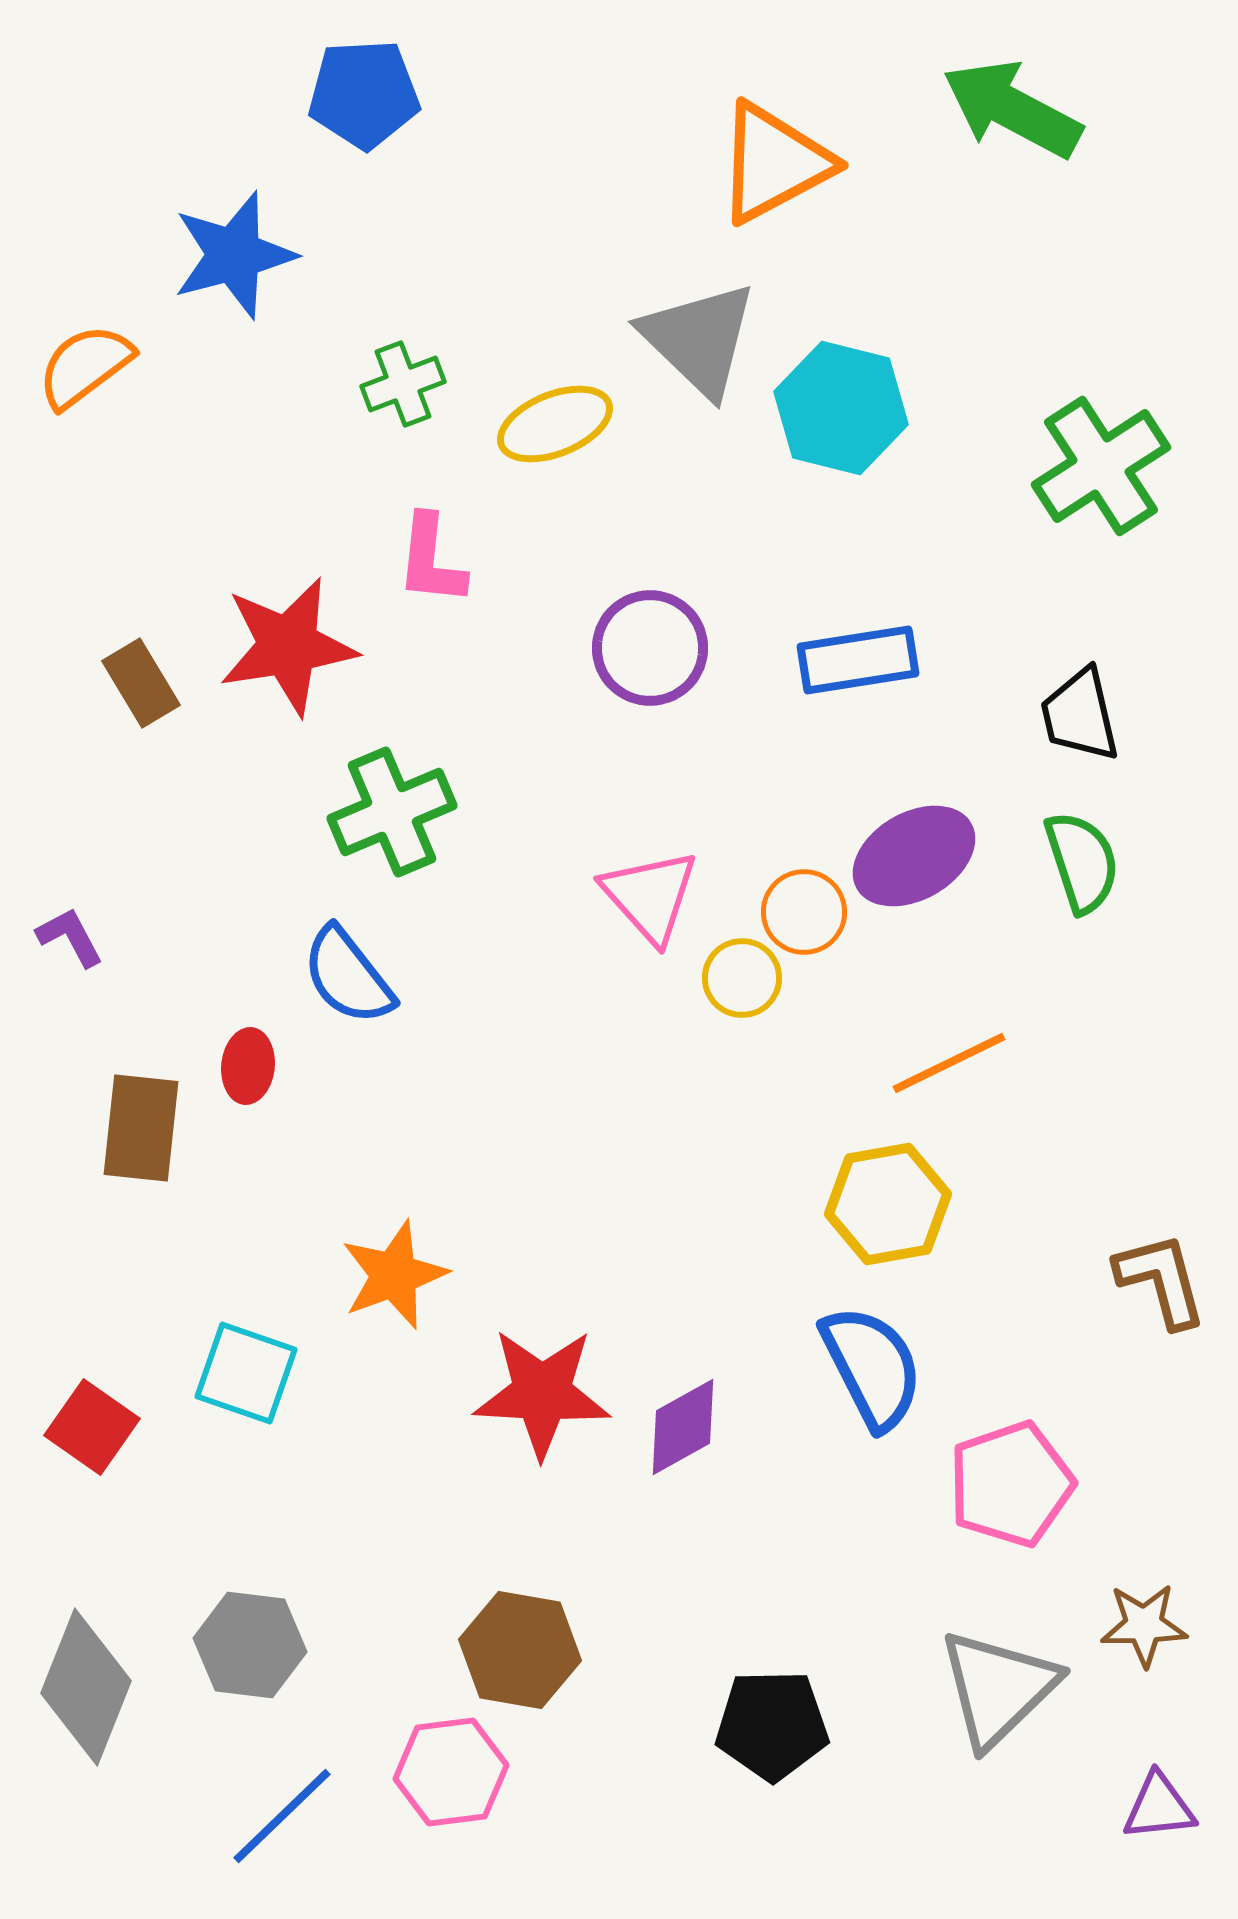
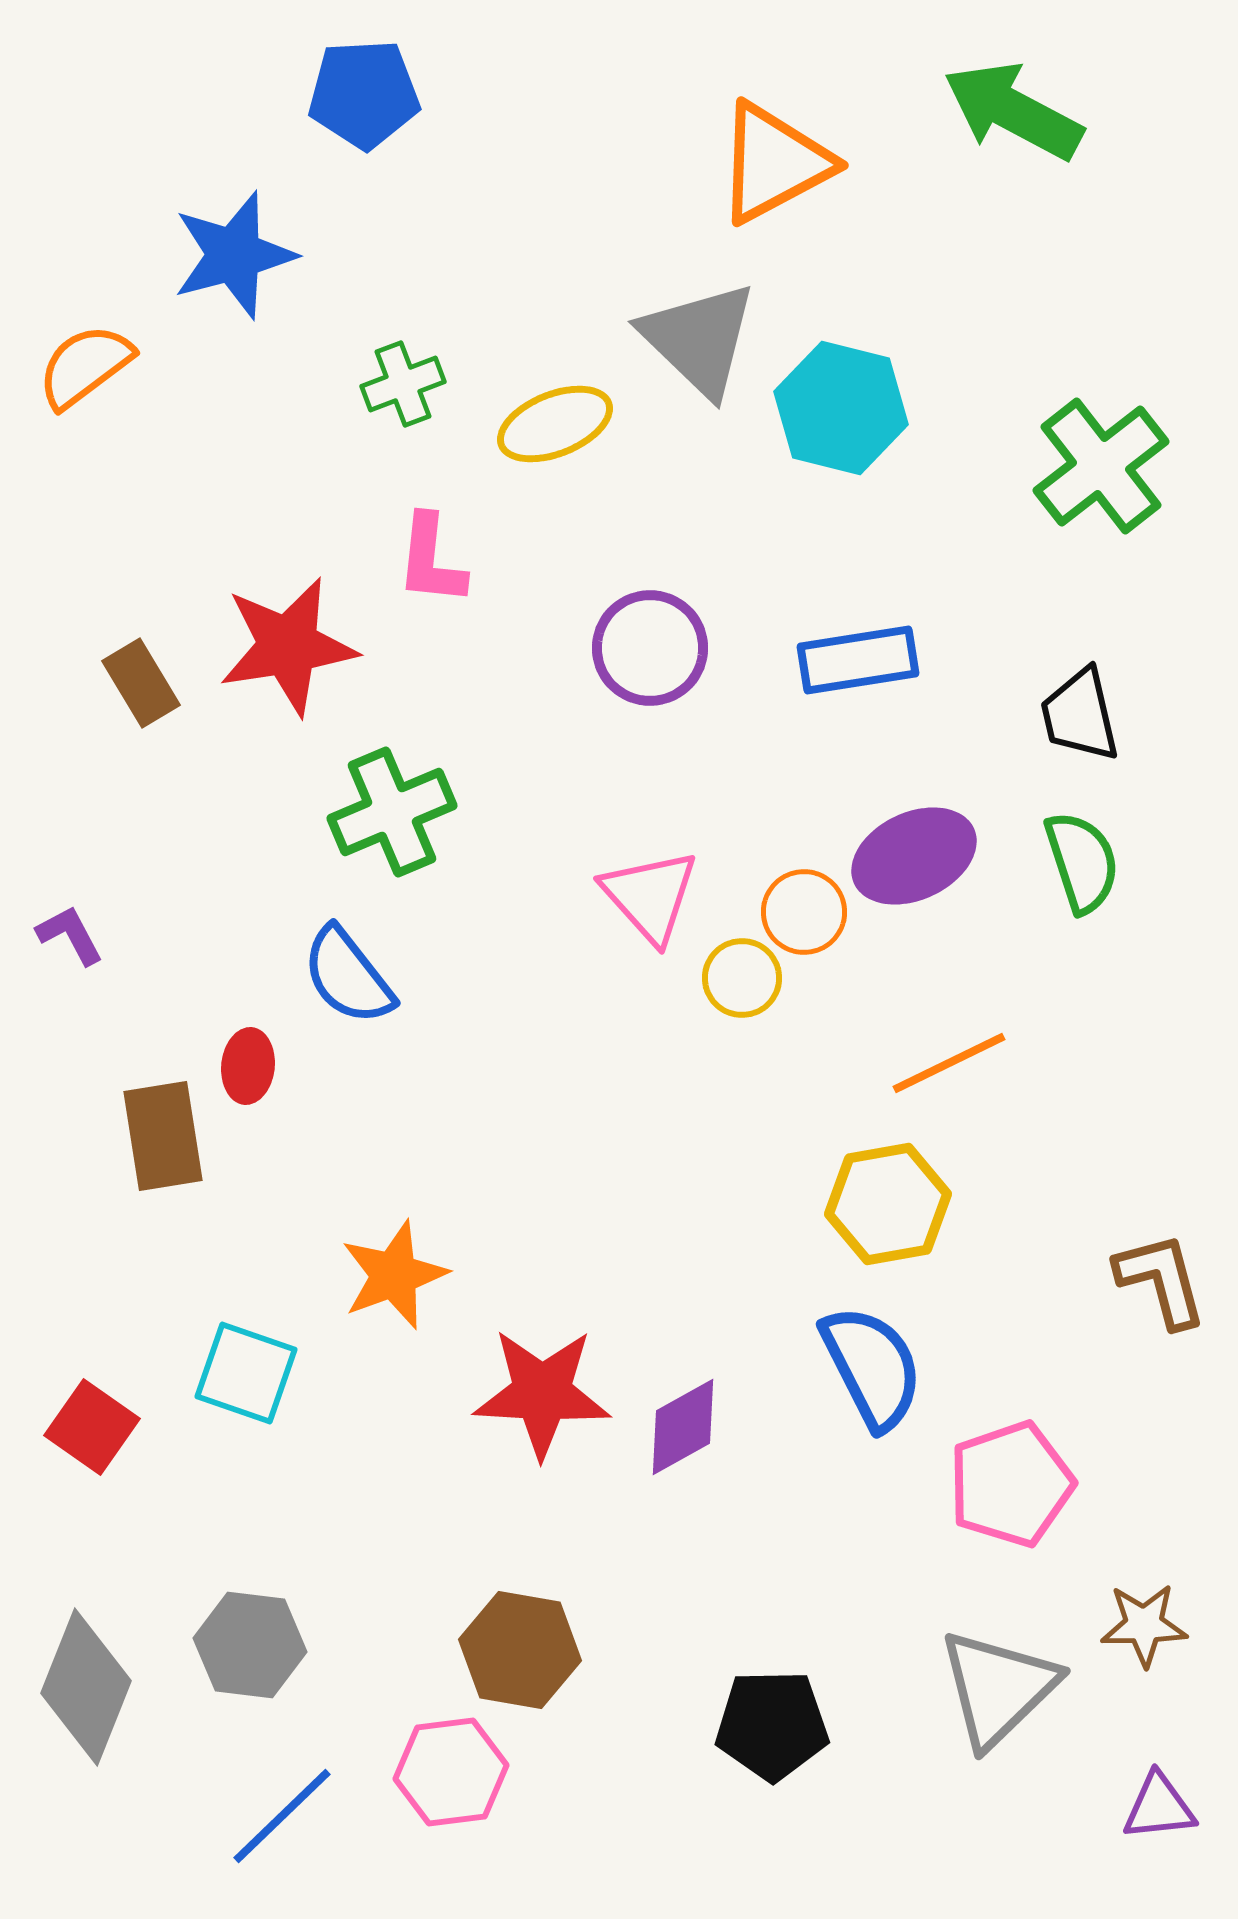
green arrow at (1012, 109): moved 1 px right, 2 px down
green cross at (1101, 466): rotated 5 degrees counterclockwise
purple ellipse at (914, 856): rotated 5 degrees clockwise
purple L-shape at (70, 937): moved 2 px up
brown rectangle at (141, 1128): moved 22 px right, 8 px down; rotated 15 degrees counterclockwise
